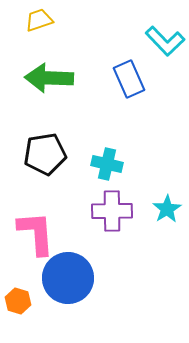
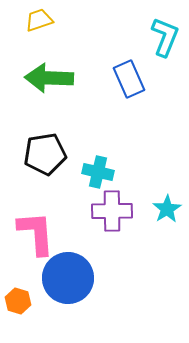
cyan L-shape: moved 4 px up; rotated 114 degrees counterclockwise
cyan cross: moved 9 px left, 8 px down
